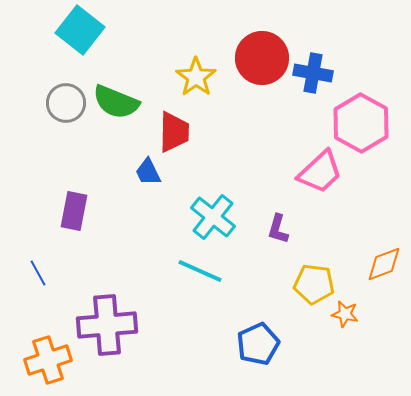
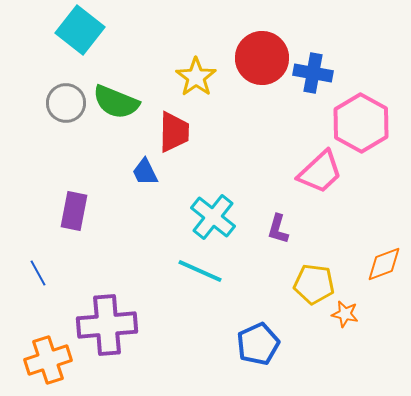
blue trapezoid: moved 3 px left
